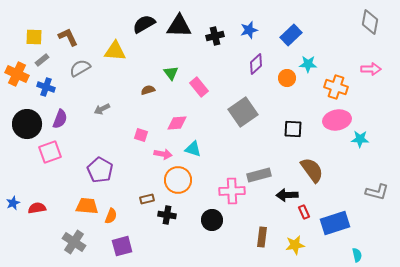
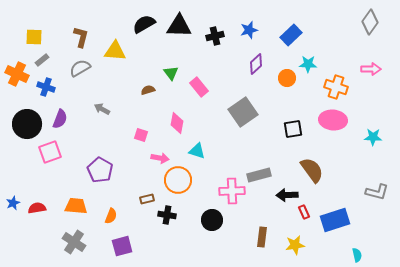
gray diamond at (370, 22): rotated 25 degrees clockwise
brown L-shape at (68, 37): moved 13 px right; rotated 40 degrees clockwise
gray arrow at (102, 109): rotated 56 degrees clockwise
pink ellipse at (337, 120): moved 4 px left; rotated 16 degrees clockwise
pink diamond at (177, 123): rotated 75 degrees counterclockwise
black square at (293, 129): rotated 12 degrees counterclockwise
cyan star at (360, 139): moved 13 px right, 2 px up
cyan triangle at (193, 149): moved 4 px right, 2 px down
pink arrow at (163, 154): moved 3 px left, 4 px down
orange trapezoid at (87, 206): moved 11 px left
blue rectangle at (335, 223): moved 3 px up
